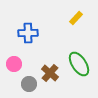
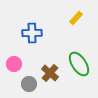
blue cross: moved 4 px right
